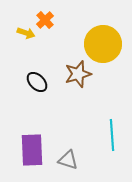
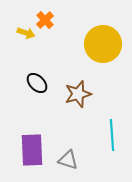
brown star: moved 20 px down
black ellipse: moved 1 px down
